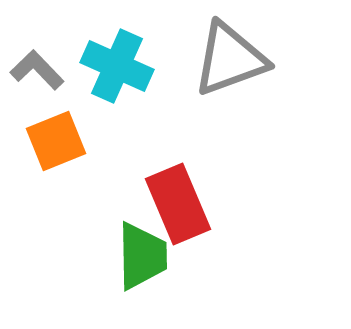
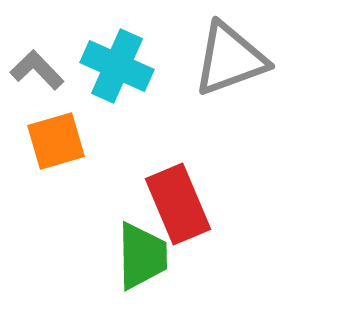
orange square: rotated 6 degrees clockwise
